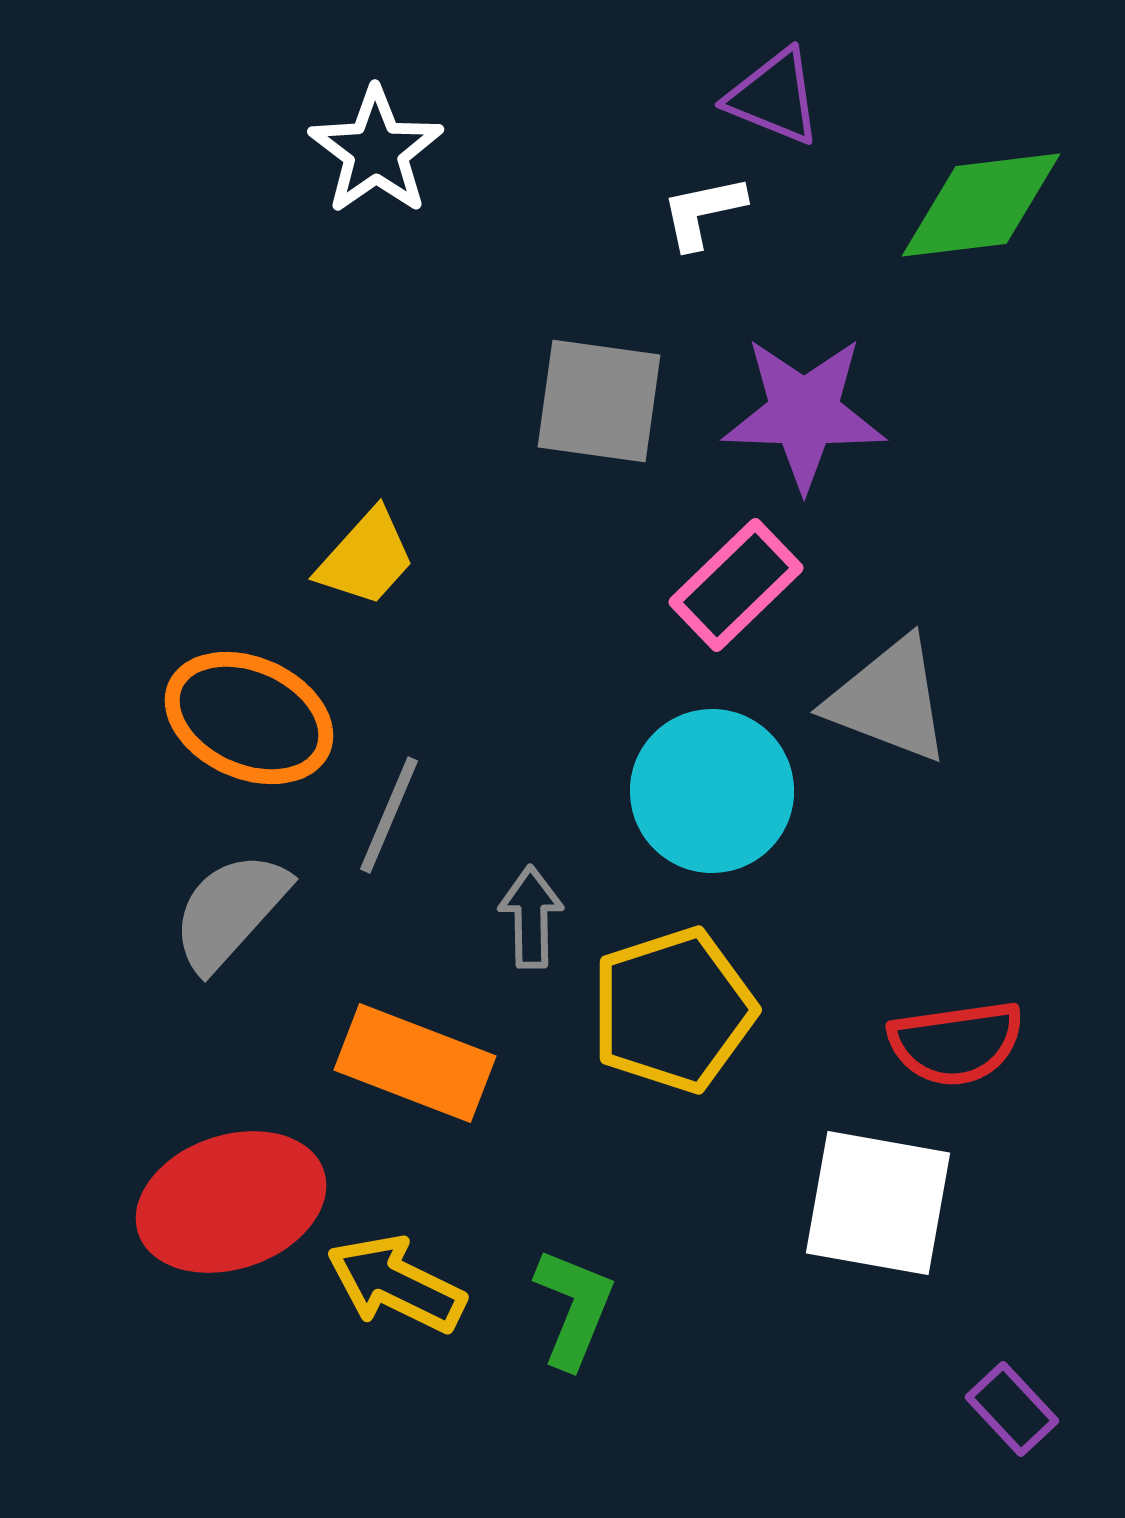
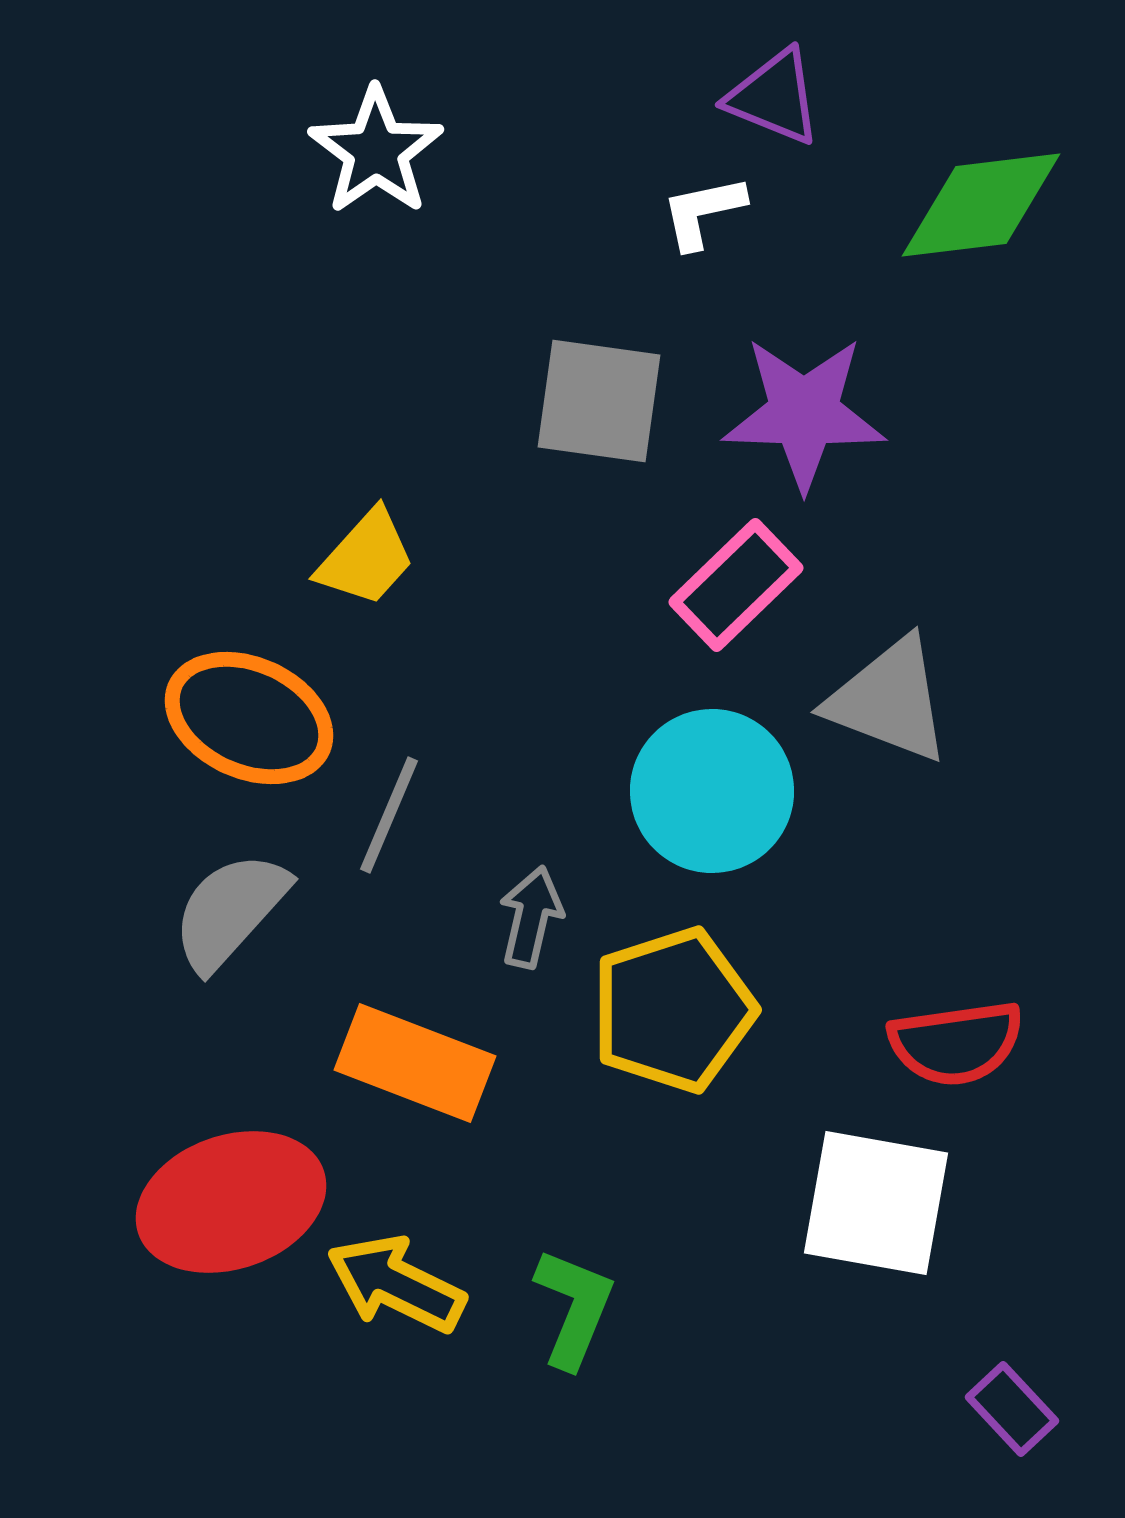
gray arrow: rotated 14 degrees clockwise
white square: moved 2 px left
